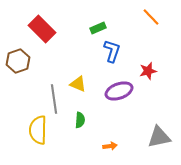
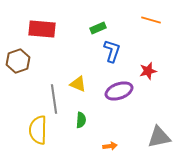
orange line: moved 3 px down; rotated 30 degrees counterclockwise
red rectangle: rotated 40 degrees counterclockwise
green semicircle: moved 1 px right
